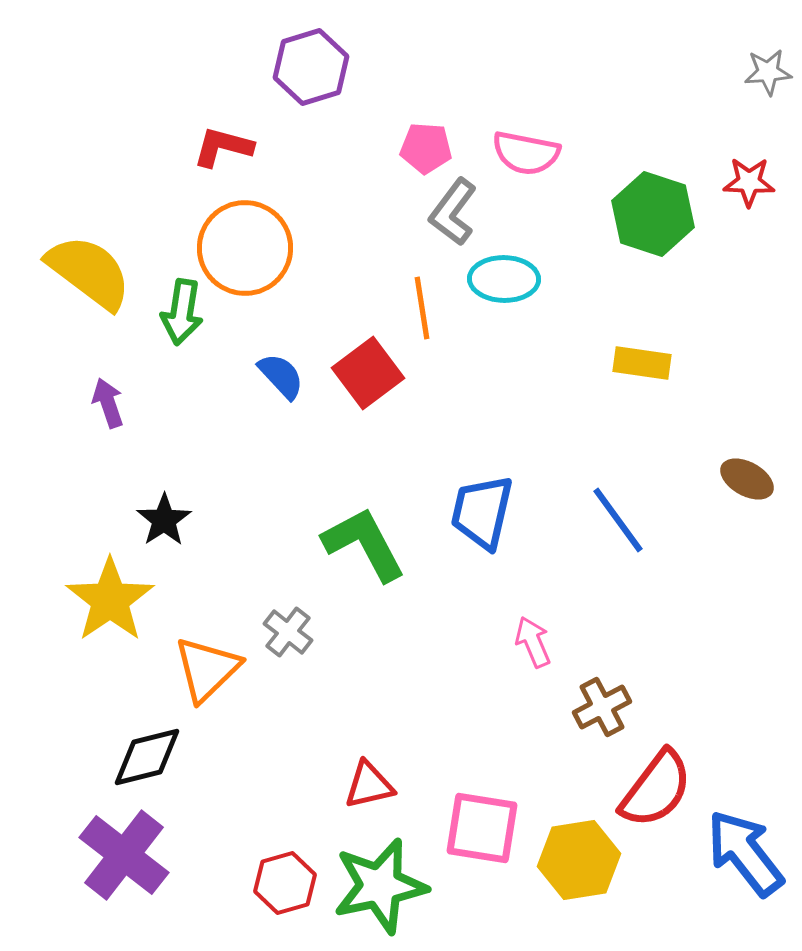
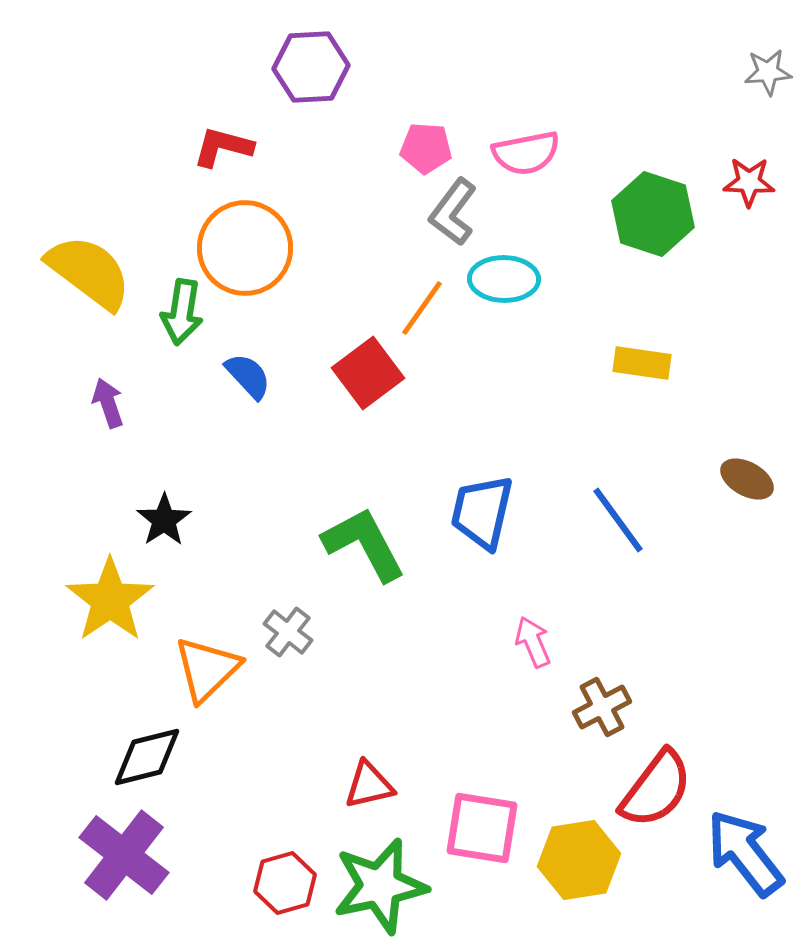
purple hexagon: rotated 14 degrees clockwise
pink semicircle: rotated 22 degrees counterclockwise
orange line: rotated 44 degrees clockwise
blue semicircle: moved 33 px left
